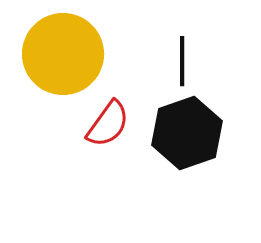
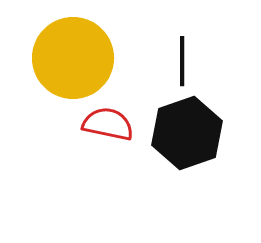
yellow circle: moved 10 px right, 4 px down
red semicircle: rotated 114 degrees counterclockwise
